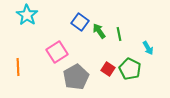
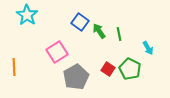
orange line: moved 4 px left
